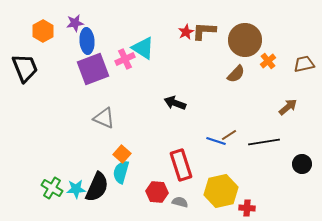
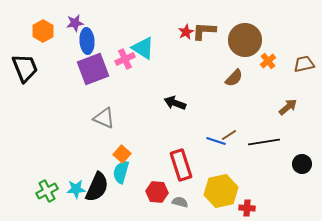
brown semicircle: moved 2 px left, 4 px down
green cross: moved 5 px left, 3 px down; rotated 30 degrees clockwise
